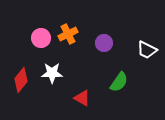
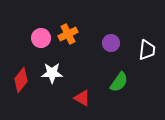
purple circle: moved 7 px right
white trapezoid: rotated 110 degrees counterclockwise
